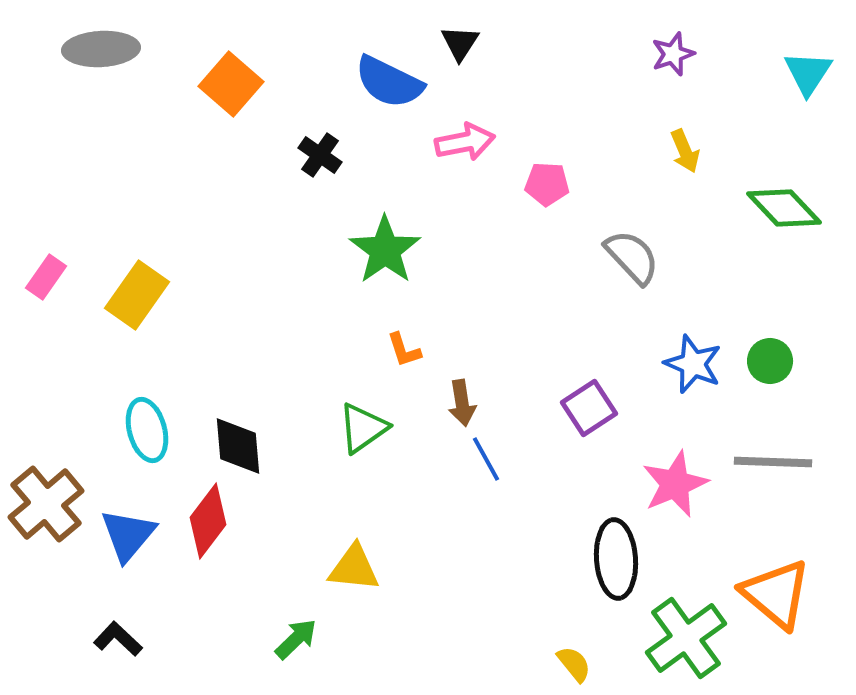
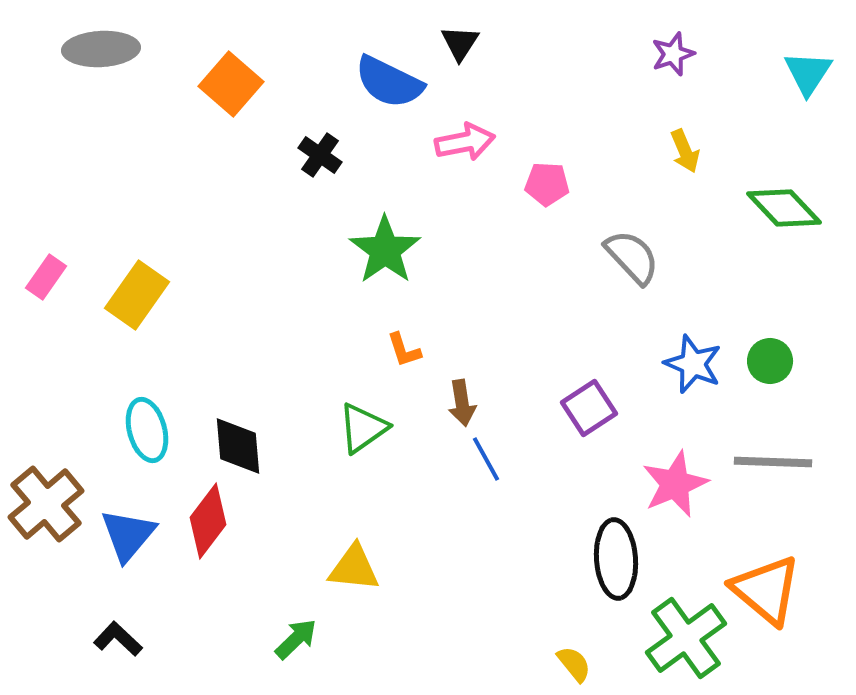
orange triangle: moved 10 px left, 4 px up
